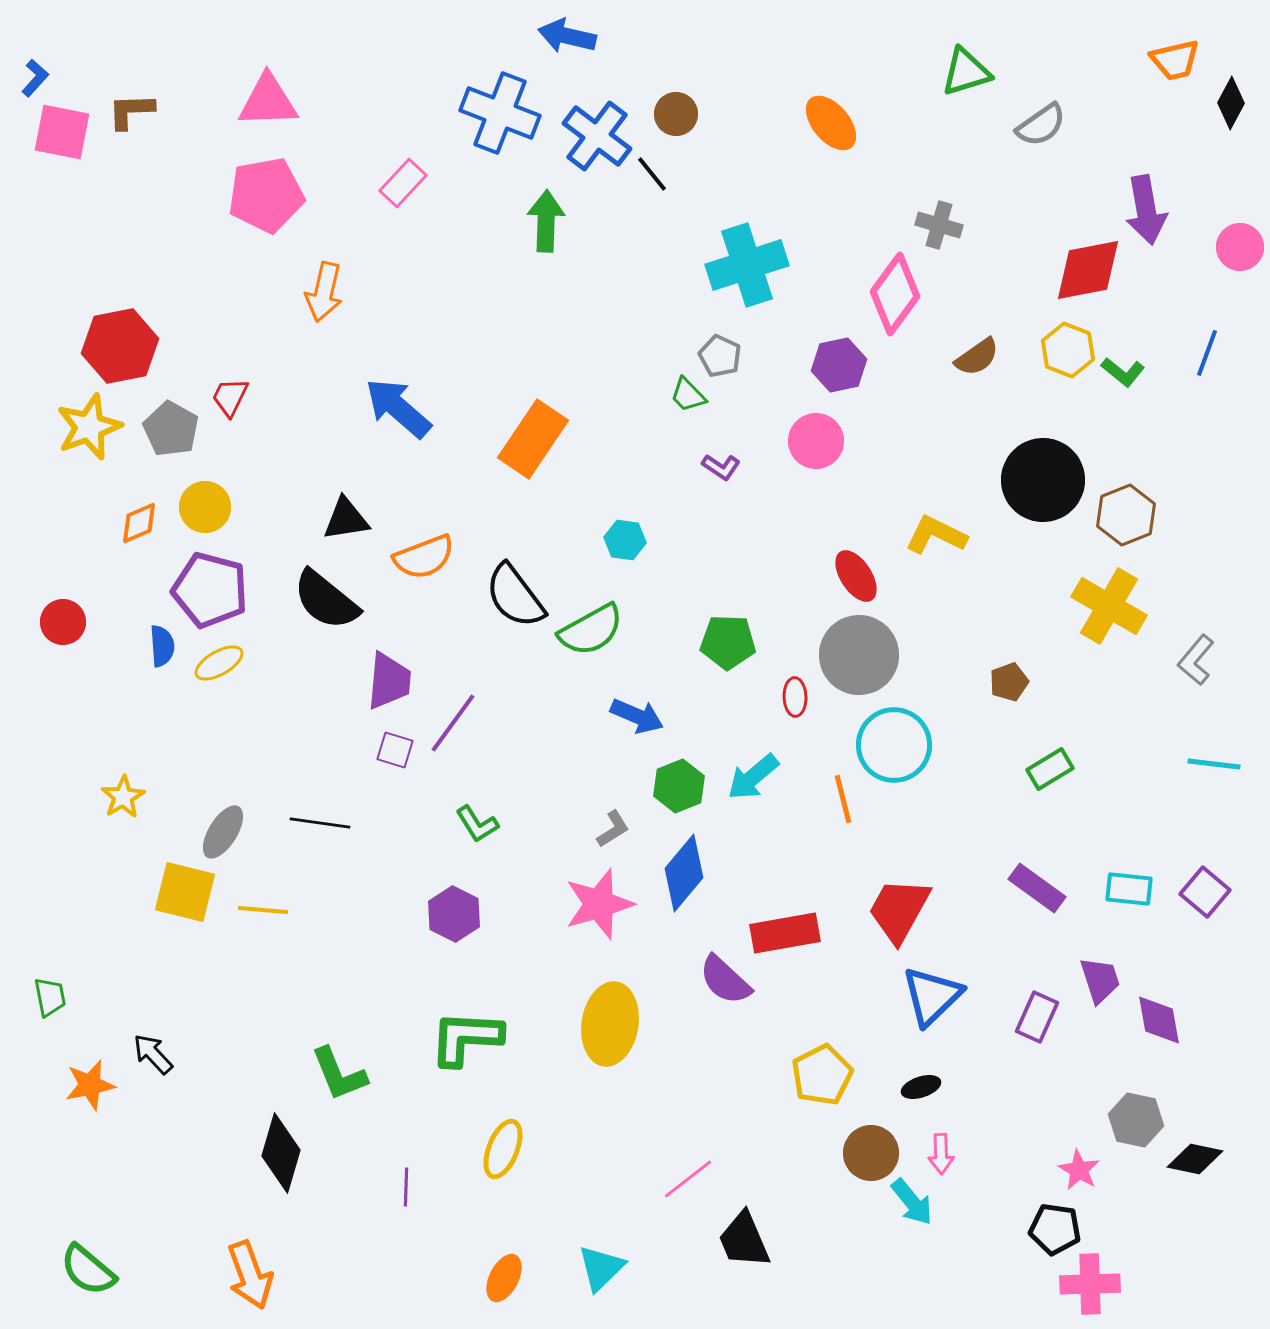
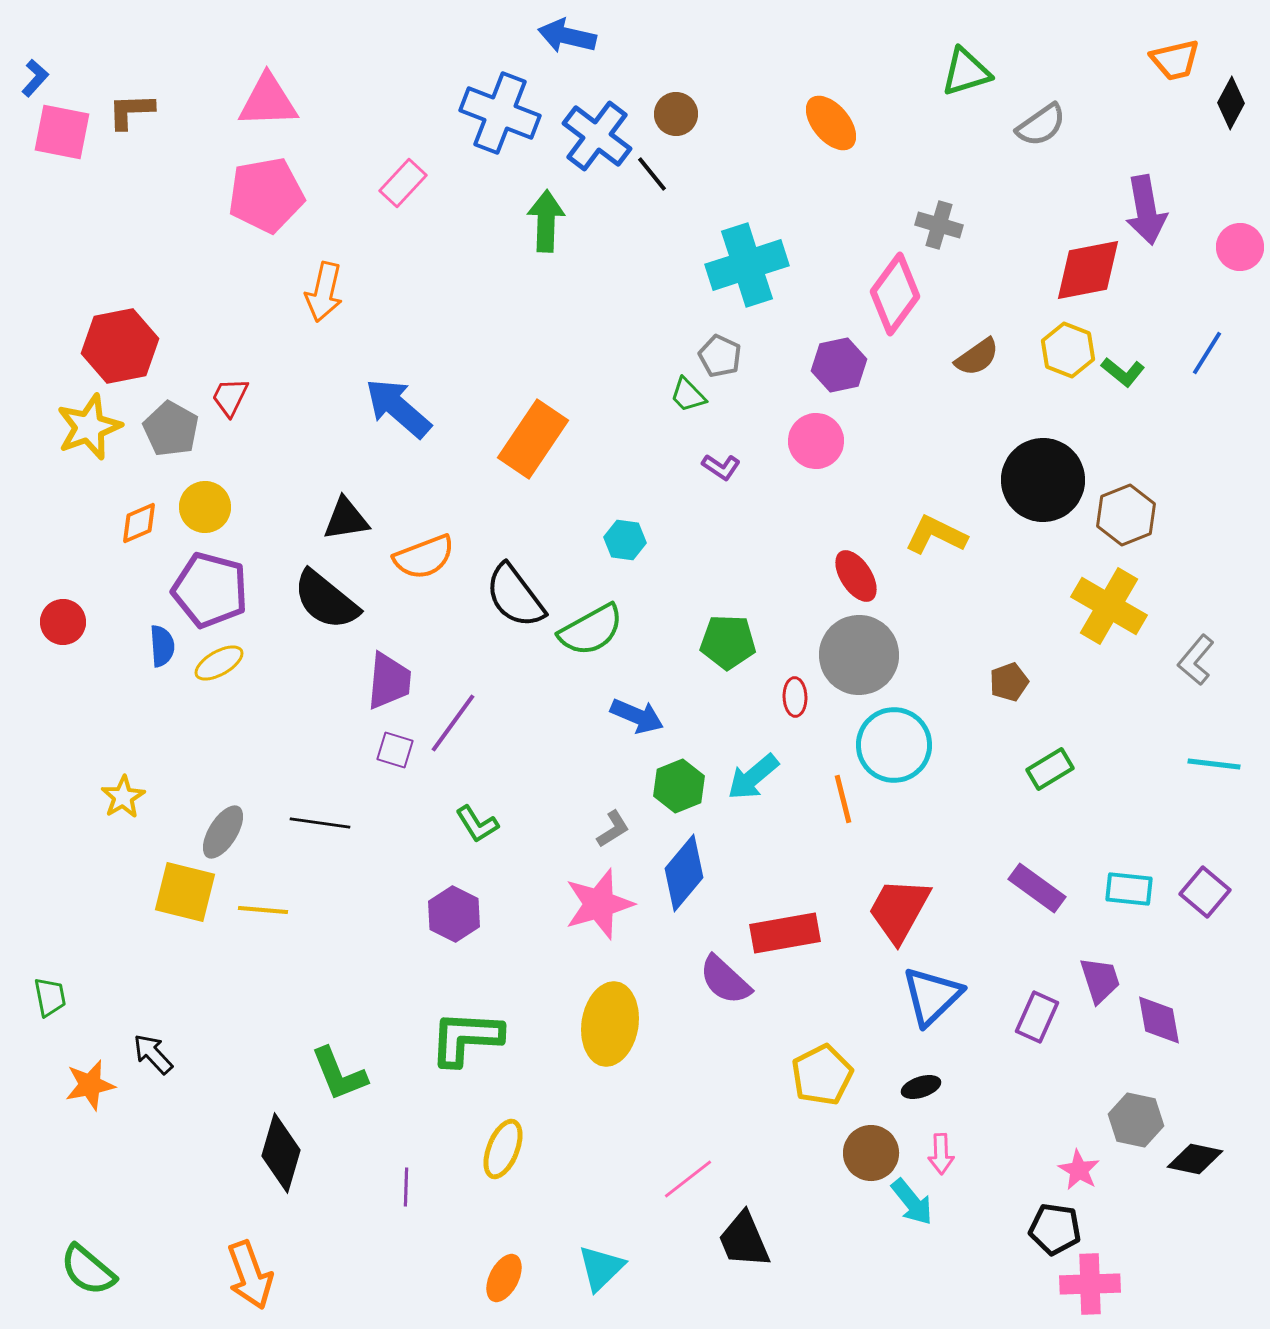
blue line at (1207, 353): rotated 12 degrees clockwise
